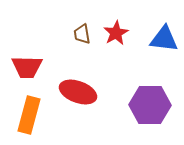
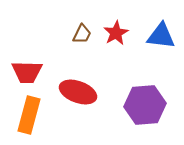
brown trapezoid: rotated 145 degrees counterclockwise
blue triangle: moved 3 px left, 3 px up
red trapezoid: moved 5 px down
purple hexagon: moved 5 px left; rotated 6 degrees counterclockwise
